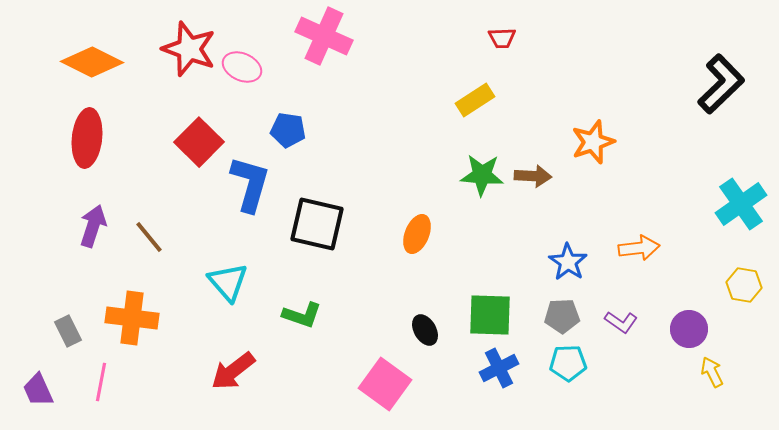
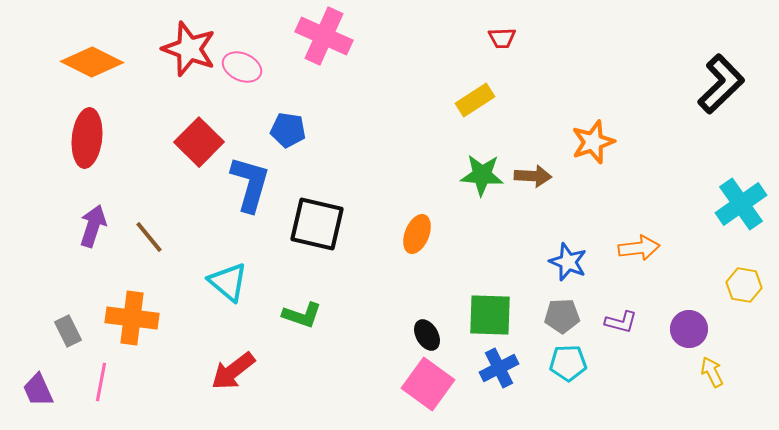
blue star: rotated 12 degrees counterclockwise
cyan triangle: rotated 9 degrees counterclockwise
purple L-shape: rotated 20 degrees counterclockwise
black ellipse: moved 2 px right, 5 px down
pink square: moved 43 px right
